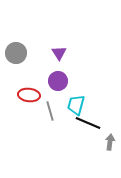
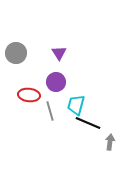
purple circle: moved 2 px left, 1 px down
